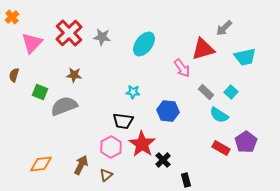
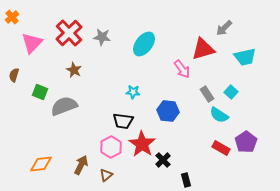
pink arrow: moved 1 px down
brown star: moved 5 px up; rotated 21 degrees clockwise
gray rectangle: moved 1 px right, 2 px down; rotated 14 degrees clockwise
